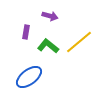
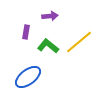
purple arrow: rotated 21 degrees counterclockwise
blue ellipse: moved 1 px left
